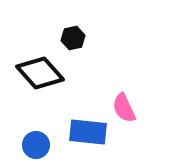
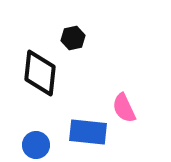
black diamond: rotated 48 degrees clockwise
